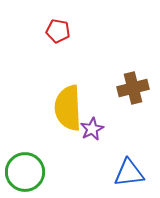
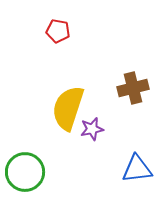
yellow semicircle: rotated 21 degrees clockwise
purple star: rotated 15 degrees clockwise
blue triangle: moved 8 px right, 4 px up
